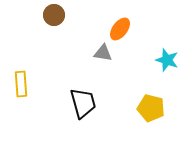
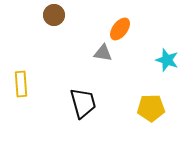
yellow pentagon: rotated 16 degrees counterclockwise
